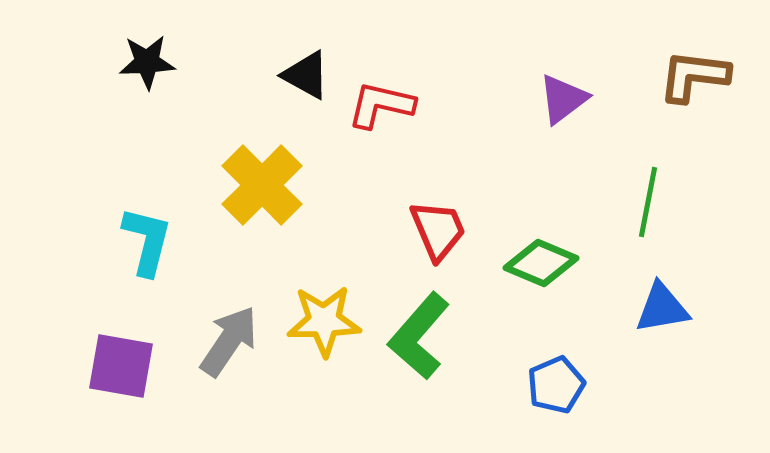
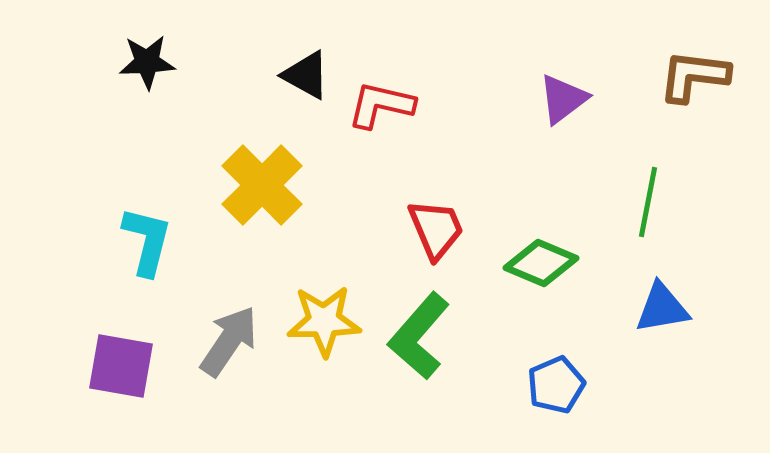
red trapezoid: moved 2 px left, 1 px up
